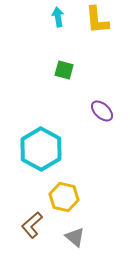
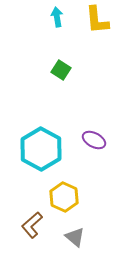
cyan arrow: moved 1 px left
green square: moved 3 px left; rotated 18 degrees clockwise
purple ellipse: moved 8 px left, 29 px down; rotated 15 degrees counterclockwise
yellow hexagon: rotated 12 degrees clockwise
